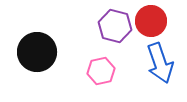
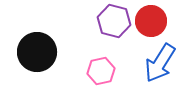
purple hexagon: moved 1 px left, 5 px up
blue arrow: rotated 51 degrees clockwise
